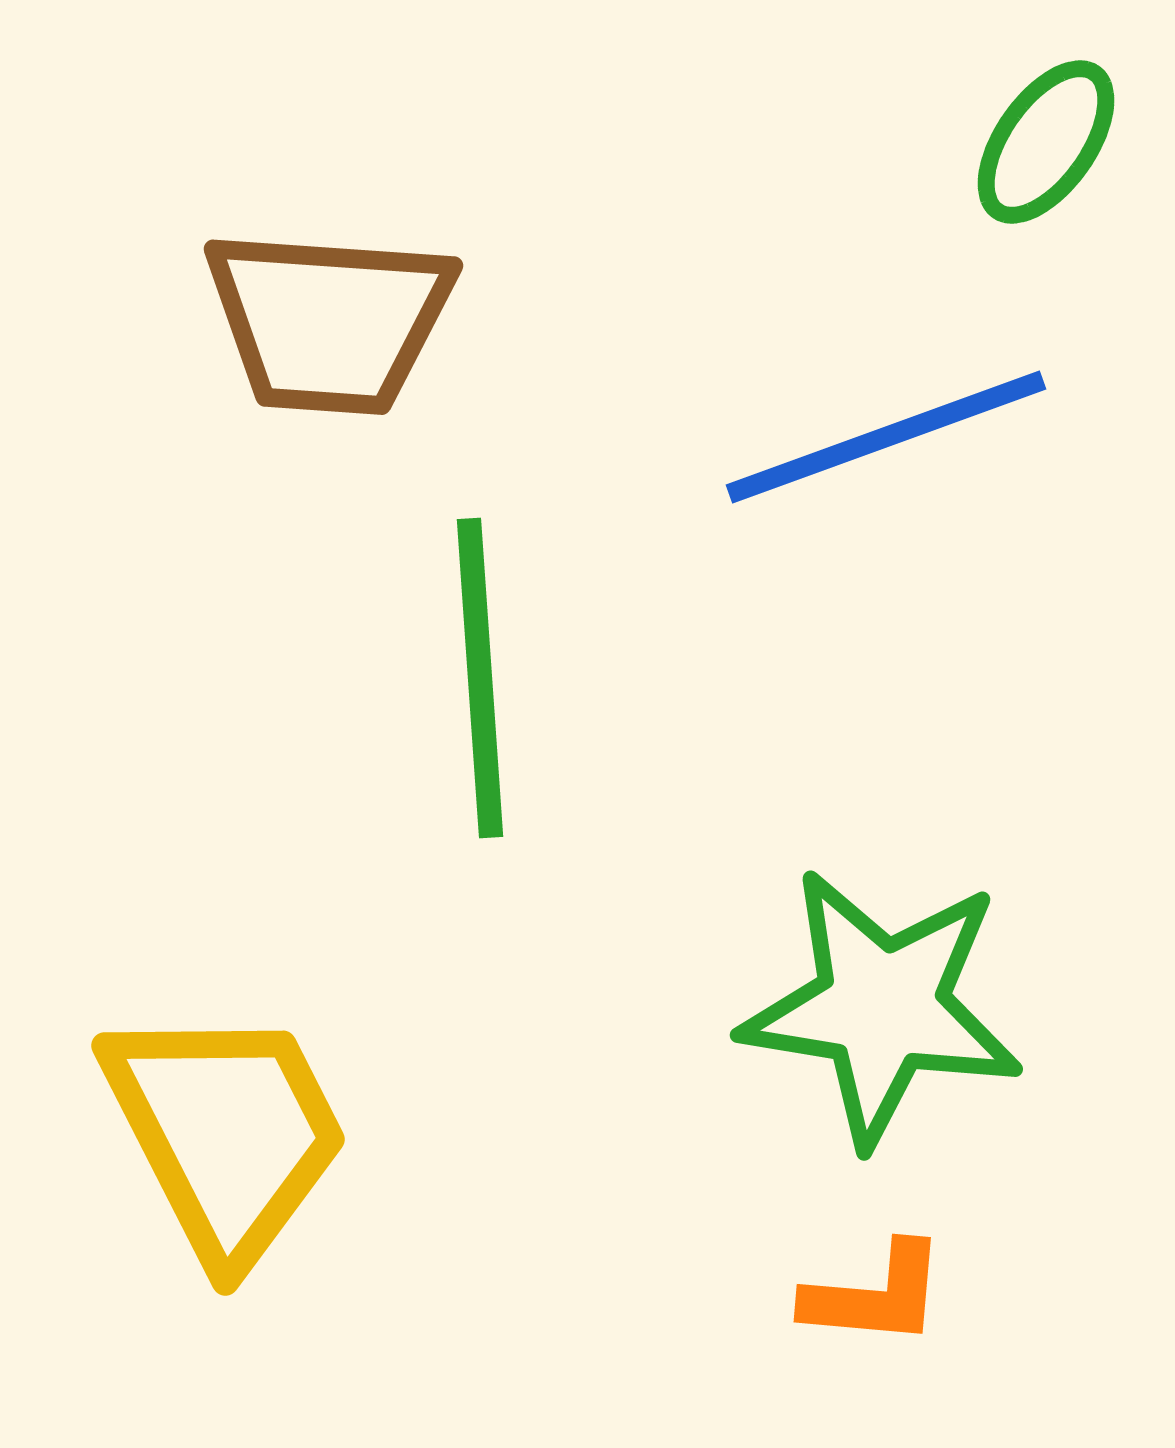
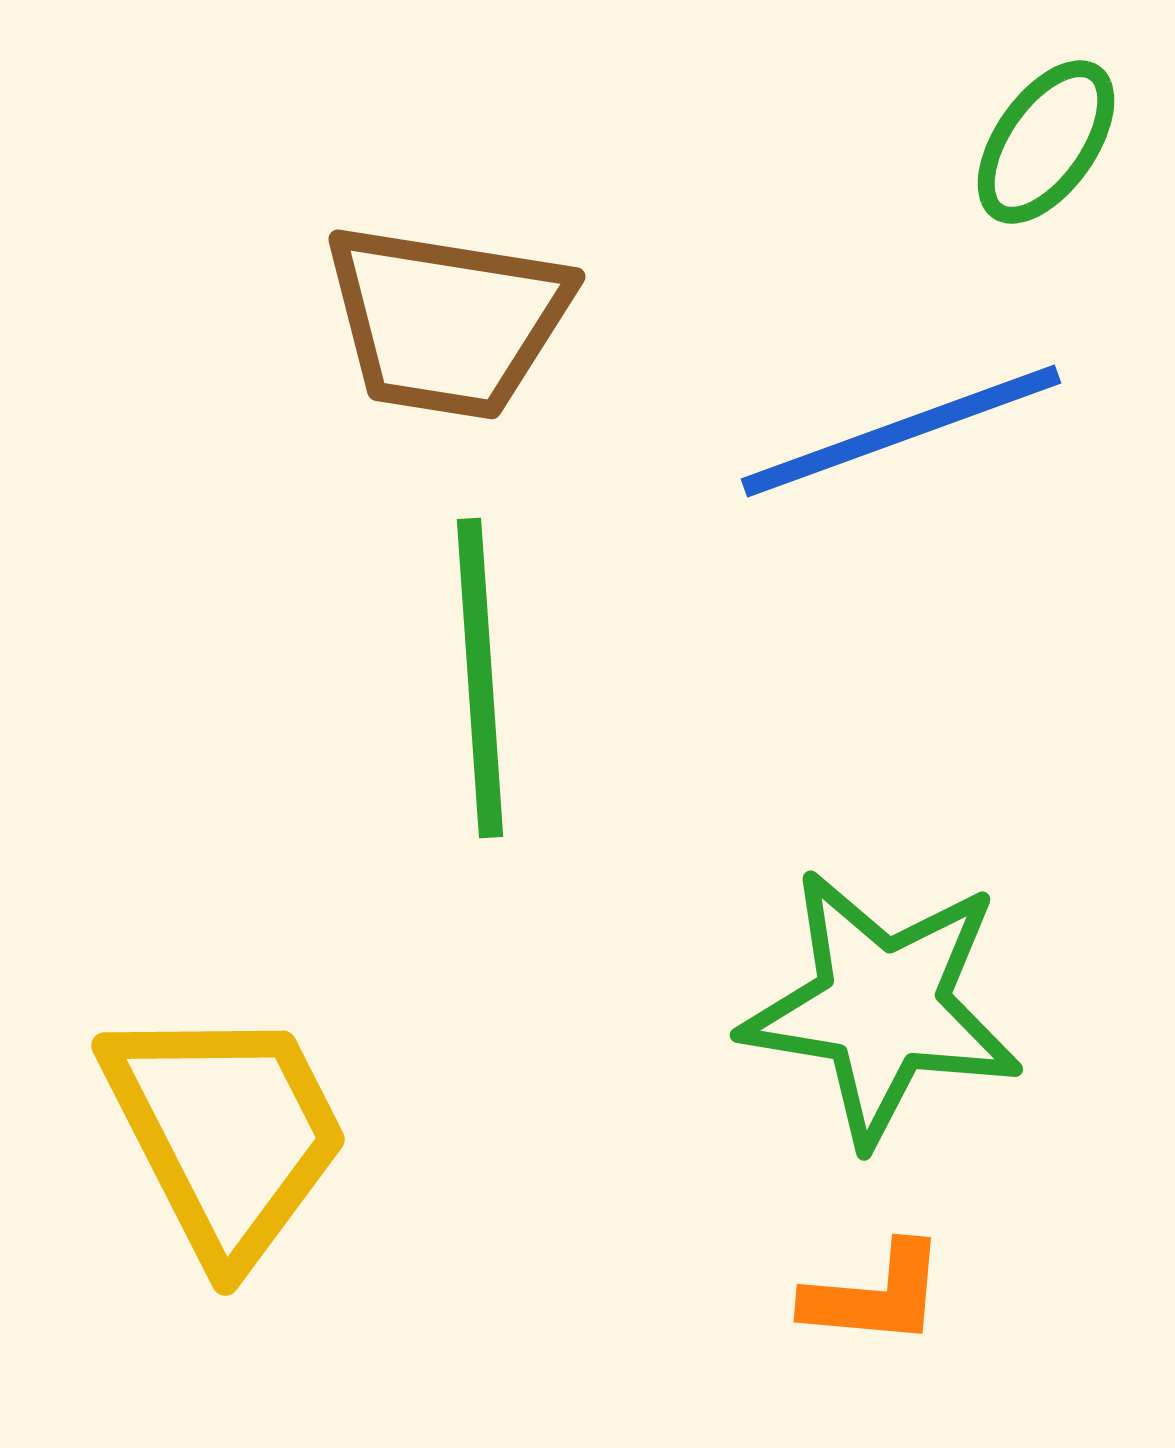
brown trapezoid: moved 118 px right; rotated 5 degrees clockwise
blue line: moved 15 px right, 6 px up
